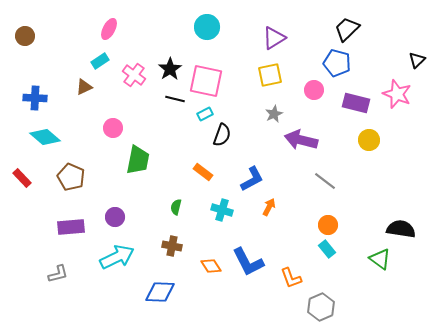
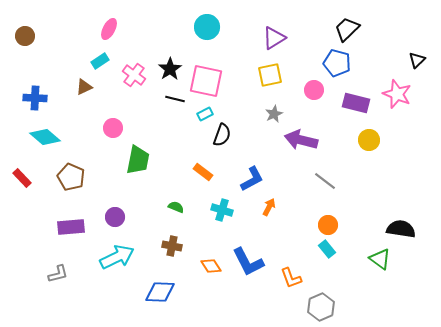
green semicircle at (176, 207): rotated 98 degrees clockwise
